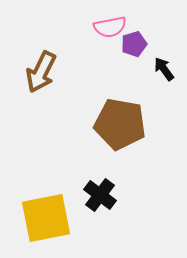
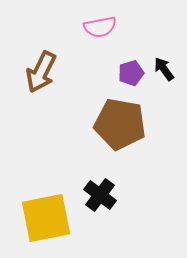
pink semicircle: moved 10 px left
purple pentagon: moved 3 px left, 29 px down
